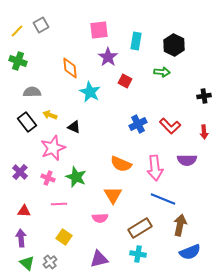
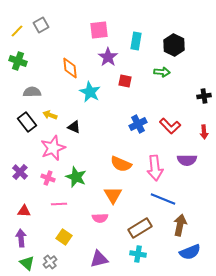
red square: rotated 16 degrees counterclockwise
